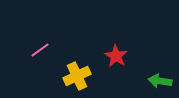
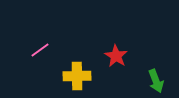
yellow cross: rotated 24 degrees clockwise
green arrow: moved 4 px left; rotated 120 degrees counterclockwise
